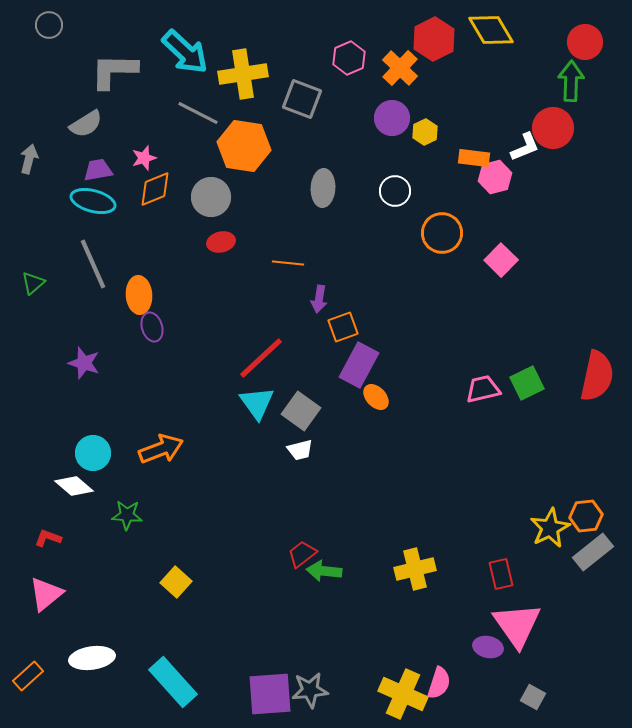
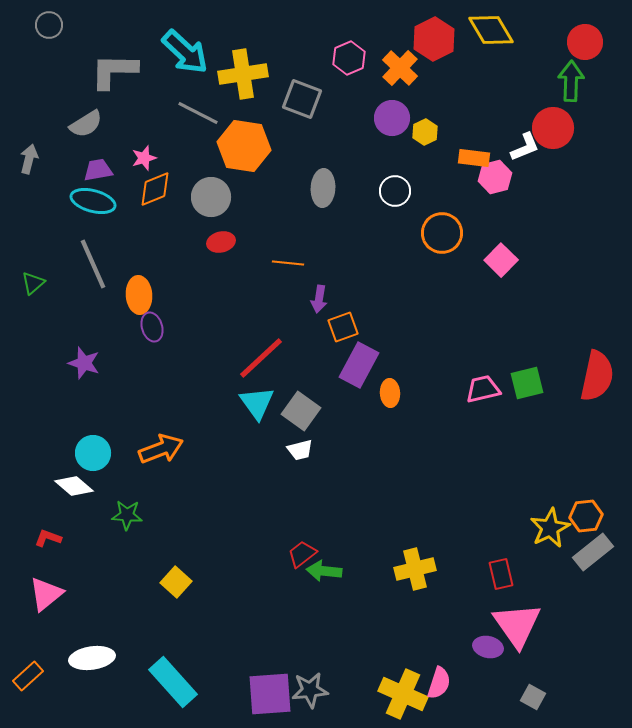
green square at (527, 383): rotated 12 degrees clockwise
orange ellipse at (376, 397): moved 14 px right, 4 px up; rotated 40 degrees clockwise
